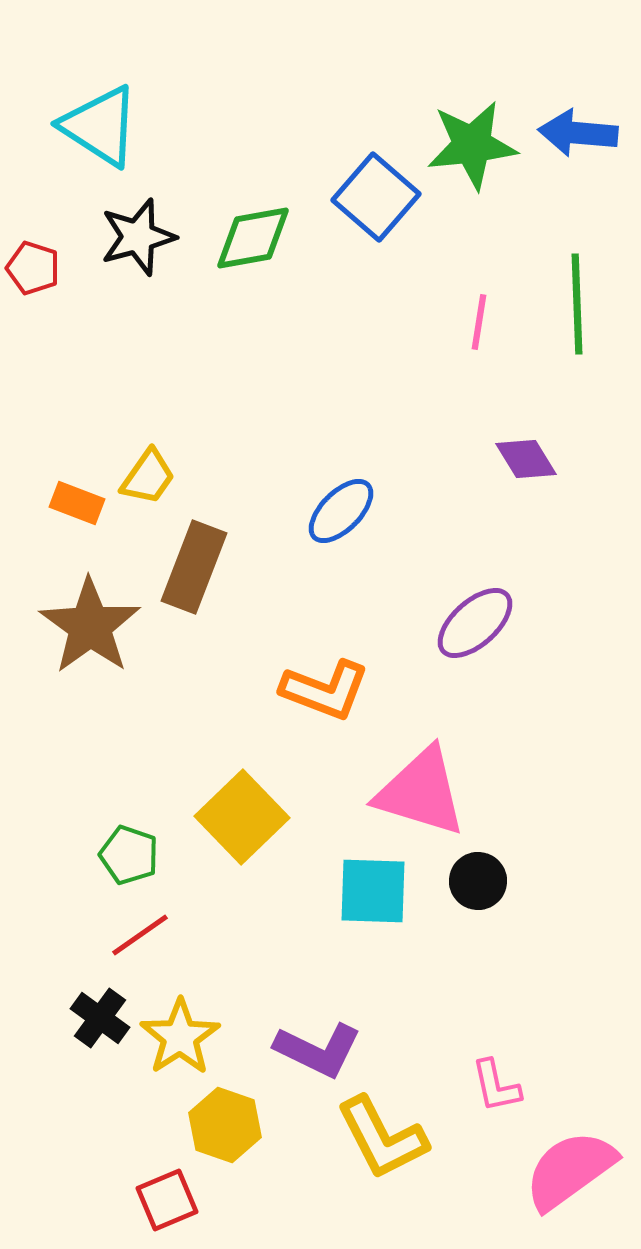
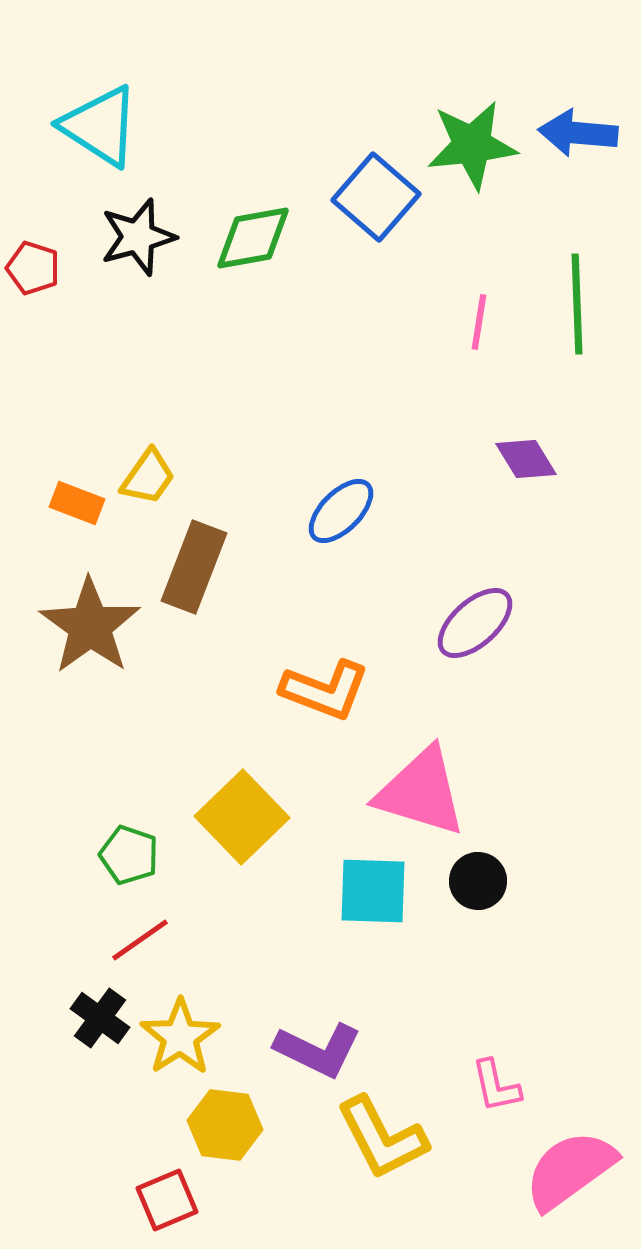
red line: moved 5 px down
yellow hexagon: rotated 12 degrees counterclockwise
